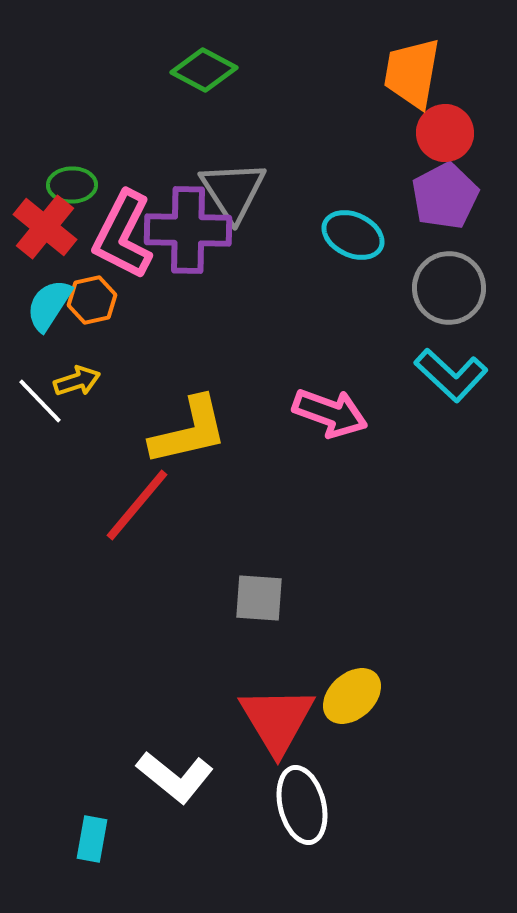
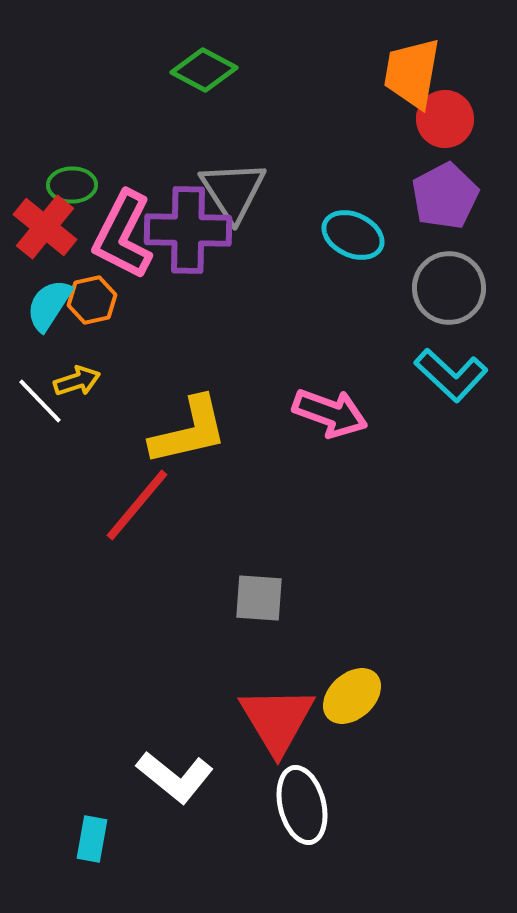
red circle: moved 14 px up
